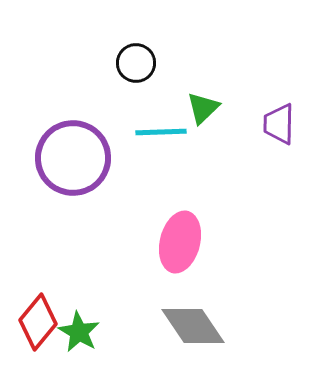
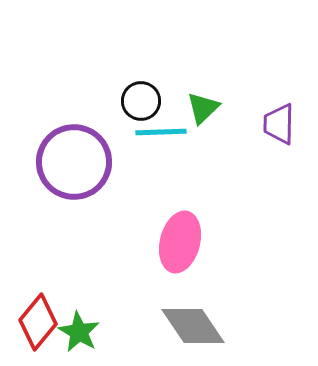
black circle: moved 5 px right, 38 px down
purple circle: moved 1 px right, 4 px down
